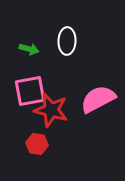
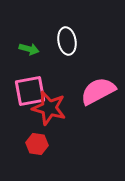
white ellipse: rotated 12 degrees counterclockwise
pink semicircle: moved 8 px up
red star: moved 2 px left, 2 px up
